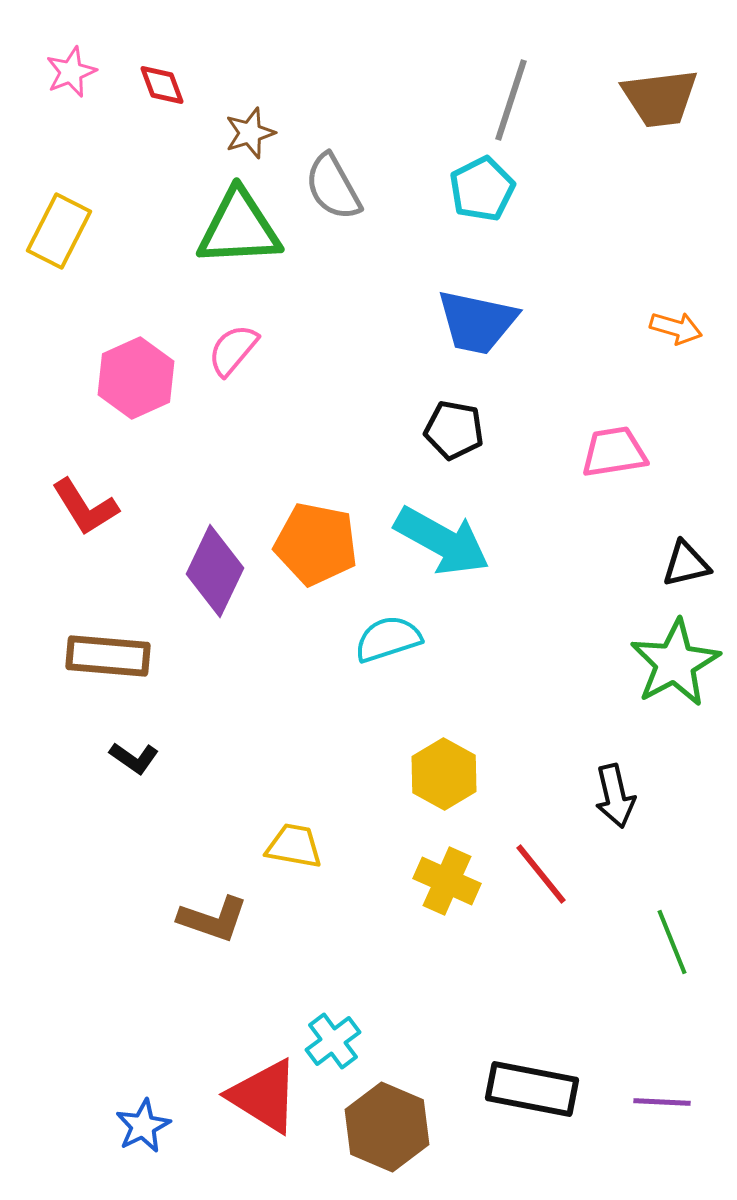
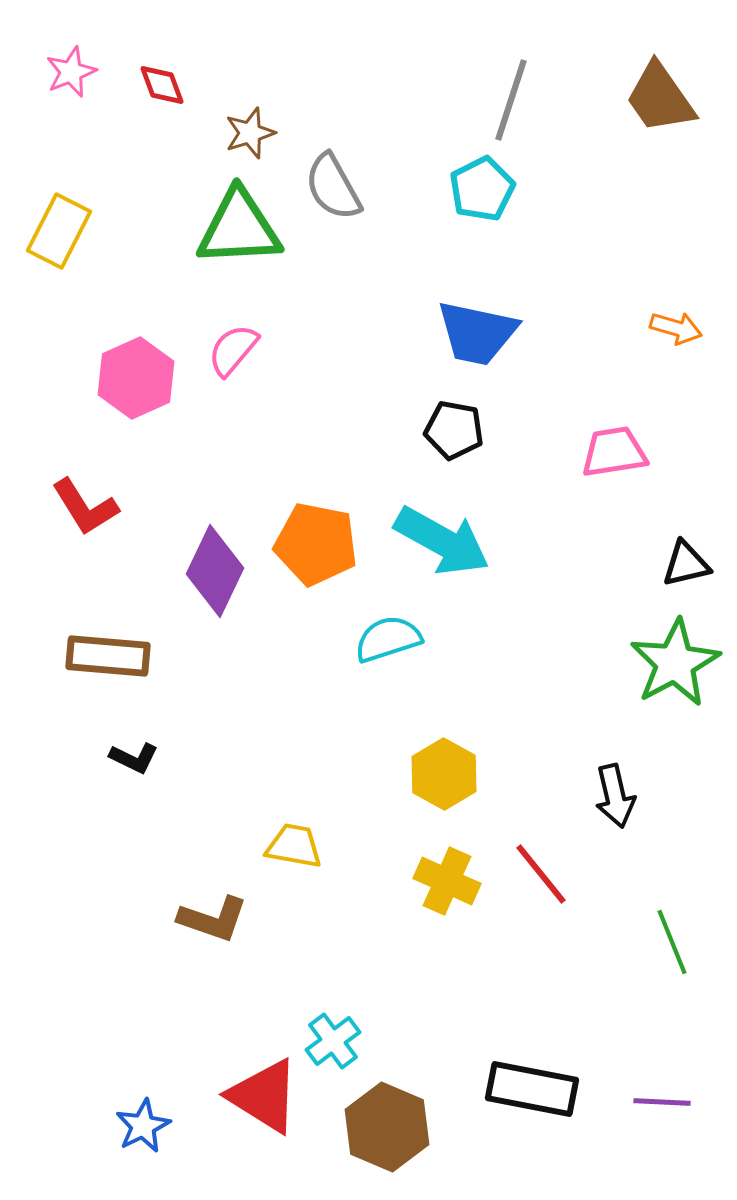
brown trapezoid: rotated 62 degrees clockwise
blue trapezoid: moved 11 px down
black L-shape: rotated 9 degrees counterclockwise
